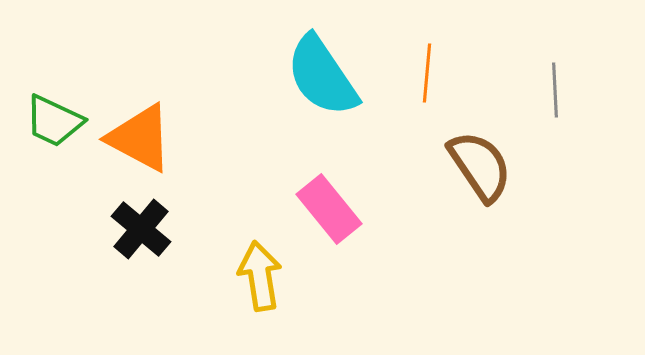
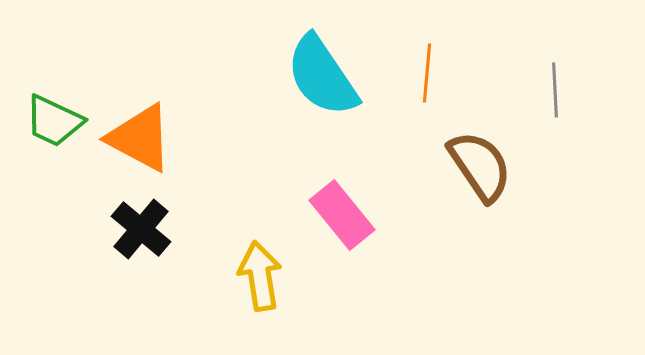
pink rectangle: moved 13 px right, 6 px down
